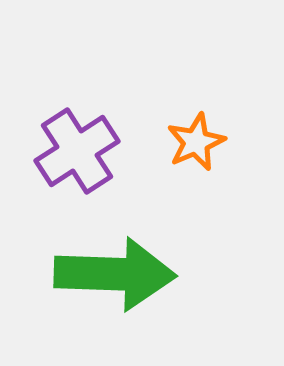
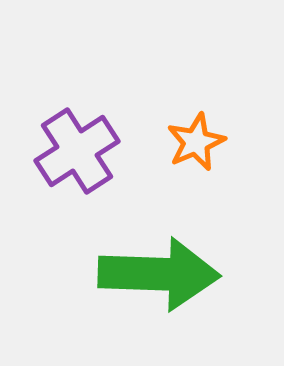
green arrow: moved 44 px right
